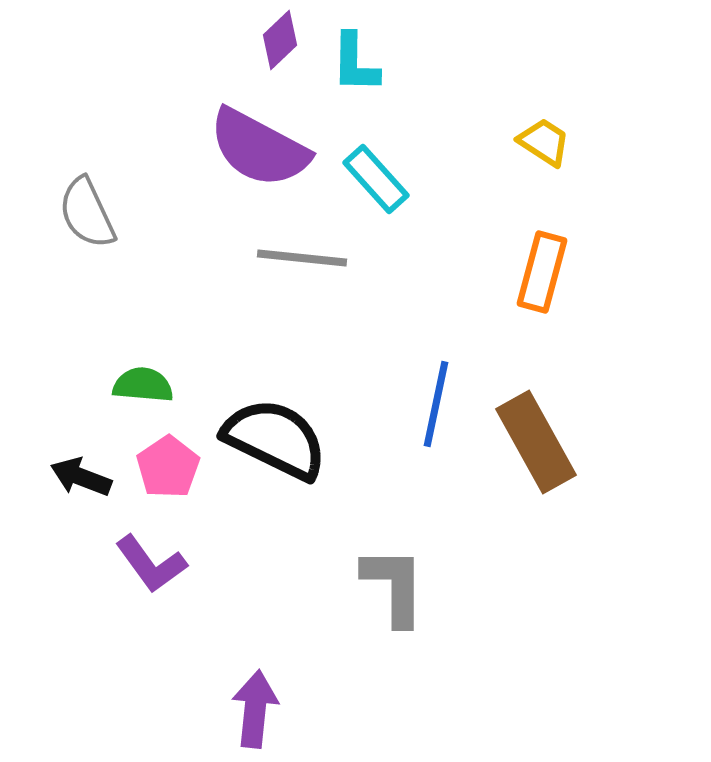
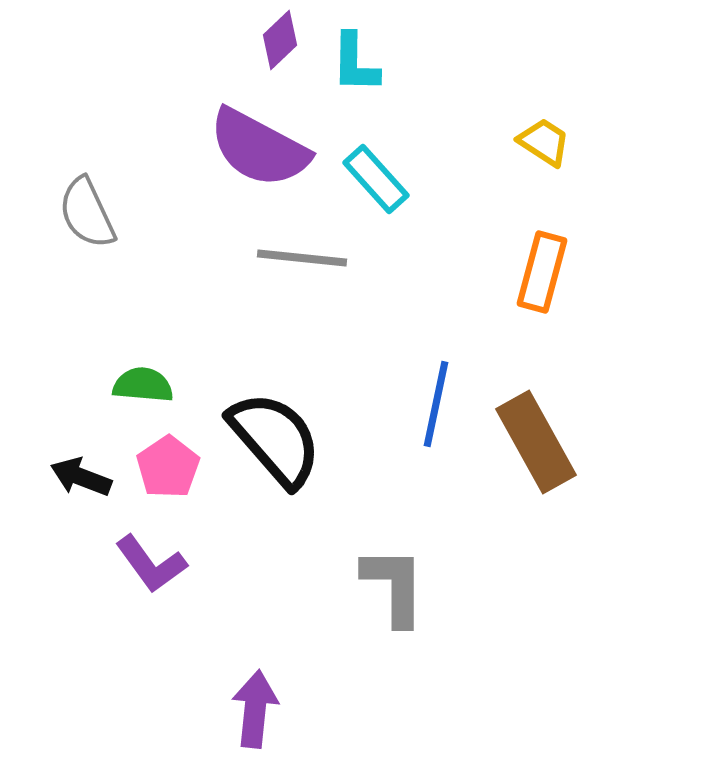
black semicircle: rotated 23 degrees clockwise
